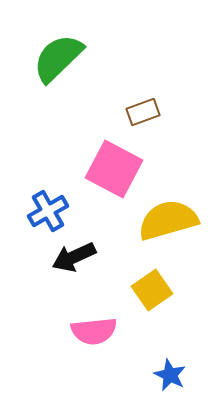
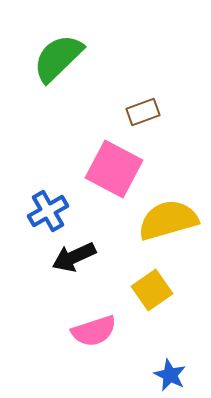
pink semicircle: rotated 12 degrees counterclockwise
